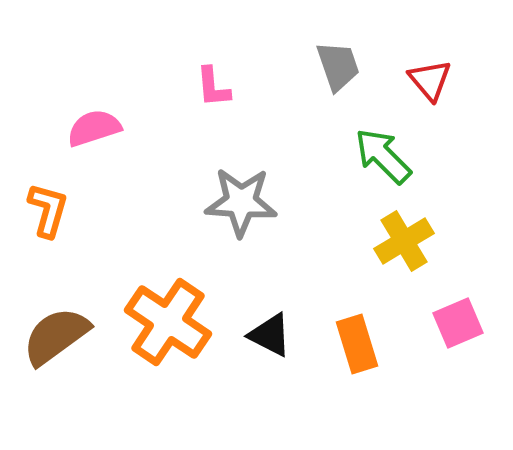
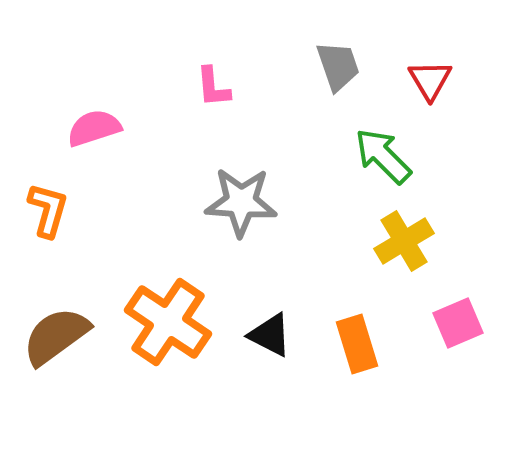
red triangle: rotated 9 degrees clockwise
